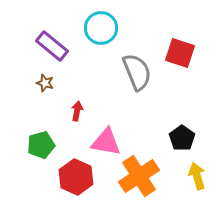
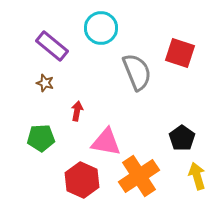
green pentagon: moved 7 px up; rotated 12 degrees clockwise
red hexagon: moved 6 px right, 3 px down
